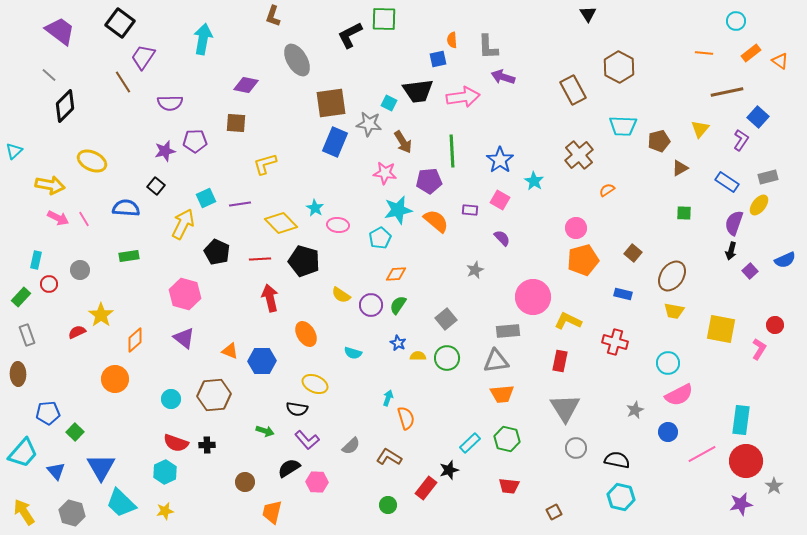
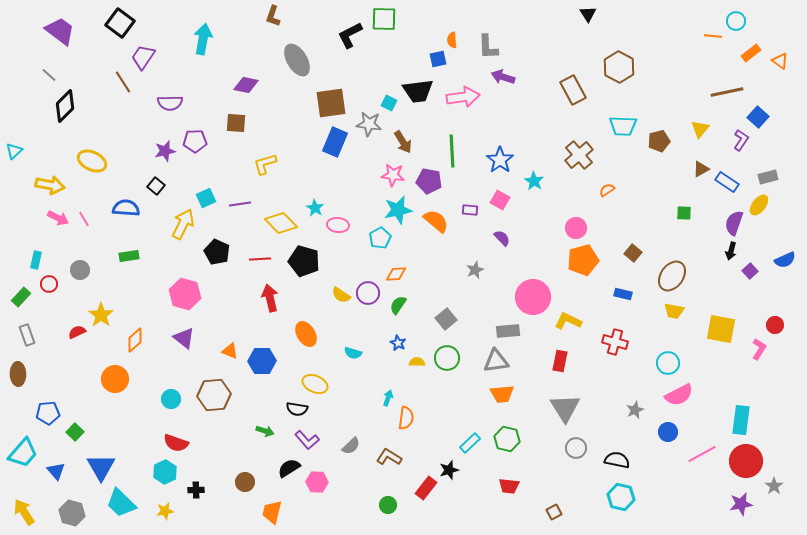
orange line at (704, 53): moved 9 px right, 17 px up
brown triangle at (680, 168): moved 21 px right, 1 px down
pink star at (385, 173): moved 8 px right, 2 px down
purple pentagon at (429, 181): rotated 15 degrees clockwise
purple circle at (371, 305): moved 3 px left, 12 px up
yellow semicircle at (418, 356): moved 1 px left, 6 px down
orange semicircle at (406, 418): rotated 25 degrees clockwise
black cross at (207, 445): moved 11 px left, 45 px down
